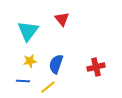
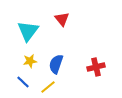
blue line: moved 1 px down; rotated 40 degrees clockwise
